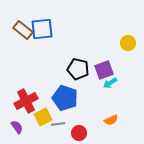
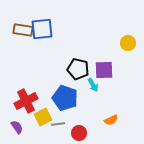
brown rectangle: rotated 30 degrees counterclockwise
purple square: rotated 18 degrees clockwise
cyan arrow: moved 17 px left, 2 px down; rotated 88 degrees counterclockwise
